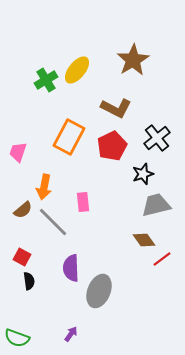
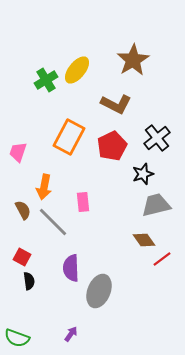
brown L-shape: moved 4 px up
brown semicircle: rotated 78 degrees counterclockwise
